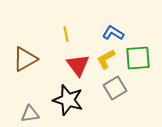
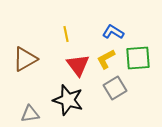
blue L-shape: moved 1 px up
